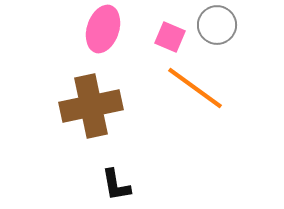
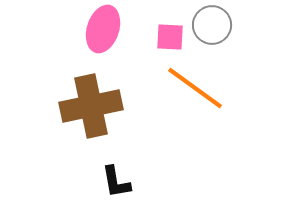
gray circle: moved 5 px left
pink square: rotated 20 degrees counterclockwise
black L-shape: moved 3 px up
